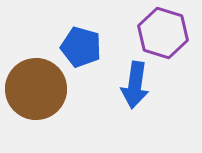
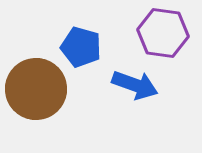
purple hexagon: rotated 9 degrees counterclockwise
blue arrow: rotated 78 degrees counterclockwise
